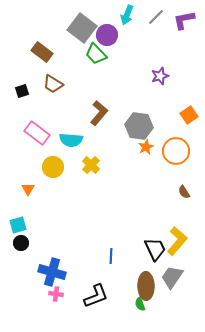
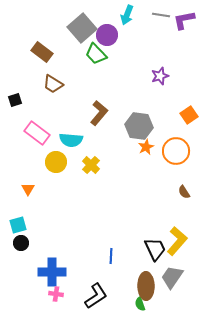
gray line: moved 5 px right, 2 px up; rotated 54 degrees clockwise
gray square: rotated 12 degrees clockwise
black square: moved 7 px left, 9 px down
yellow circle: moved 3 px right, 5 px up
blue cross: rotated 16 degrees counterclockwise
black L-shape: rotated 12 degrees counterclockwise
